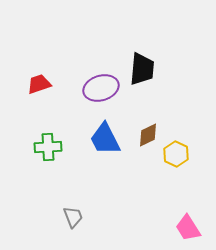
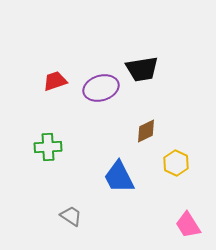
black trapezoid: rotated 76 degrees clockwise
red trapezoid: moved 16 px right, 3 px up
brown diamond: moved 2 px left, 4 px up
blue trapezoid: moved 14 px right, 38 px down
yellow hexagon: moved 9 px down
gray trapezoid: moved 2 px left, 1 px up; rotated 35 degrees counterclockwise
pink trapezoid: moved 3 px up
